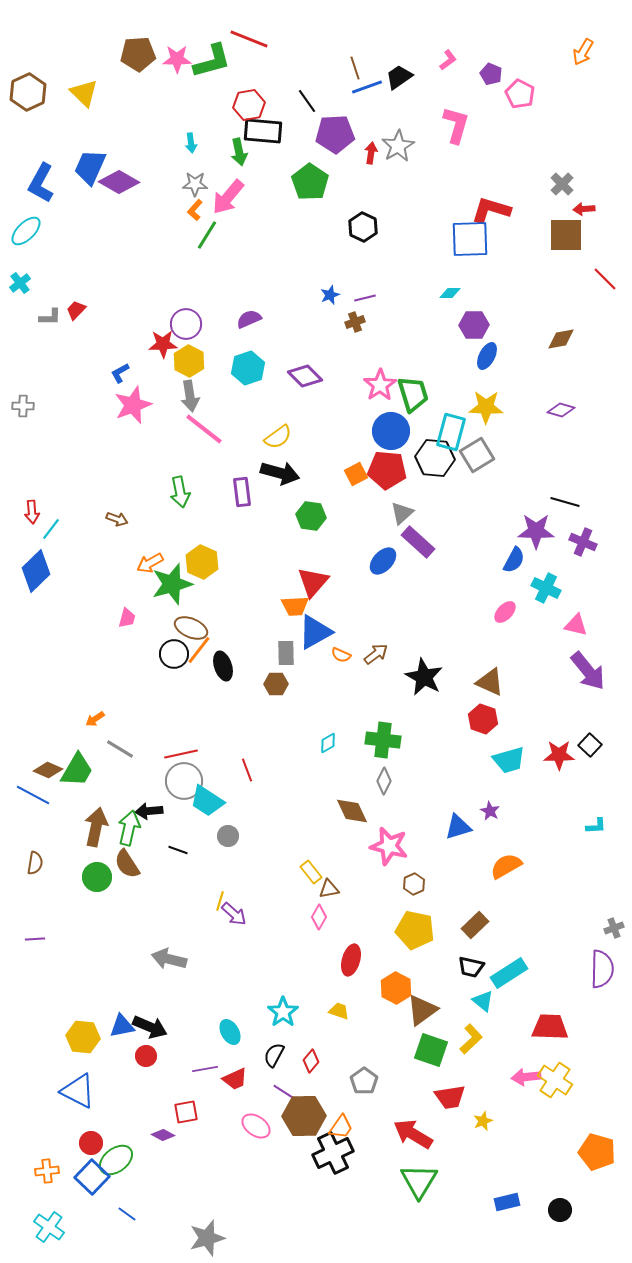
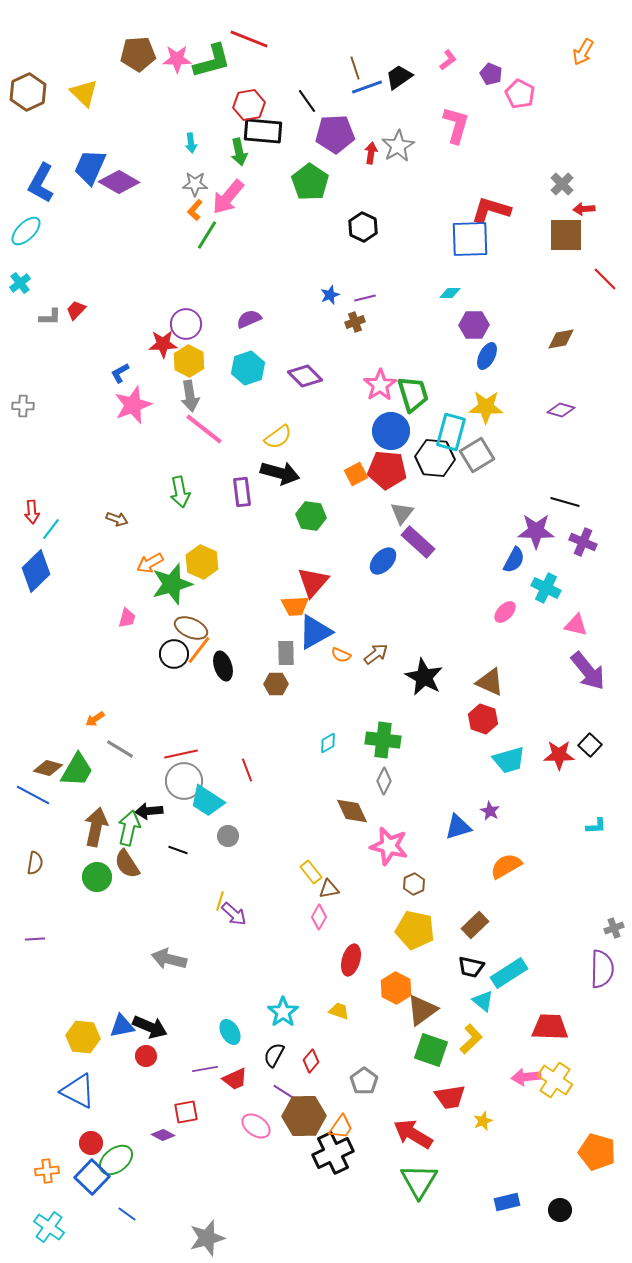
gray triangle at (402, 513): rotated 10 degrees counterclockwise
brown diamond at (48, 770): moved 2 px up; rotated 8 degrees counterclockwise
